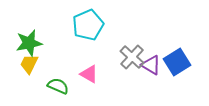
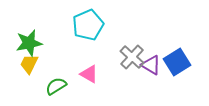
green semicircle: moved 2 px left; rotated 55 degrees counterclockwise
